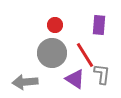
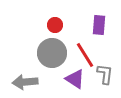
gray L-shape: moved 3 px right
